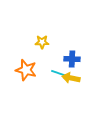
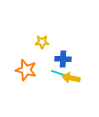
blue cross: moved 9 px left
